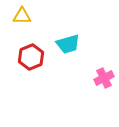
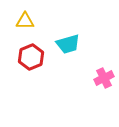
yellow triangle: moved 3 px right, 5 px down
